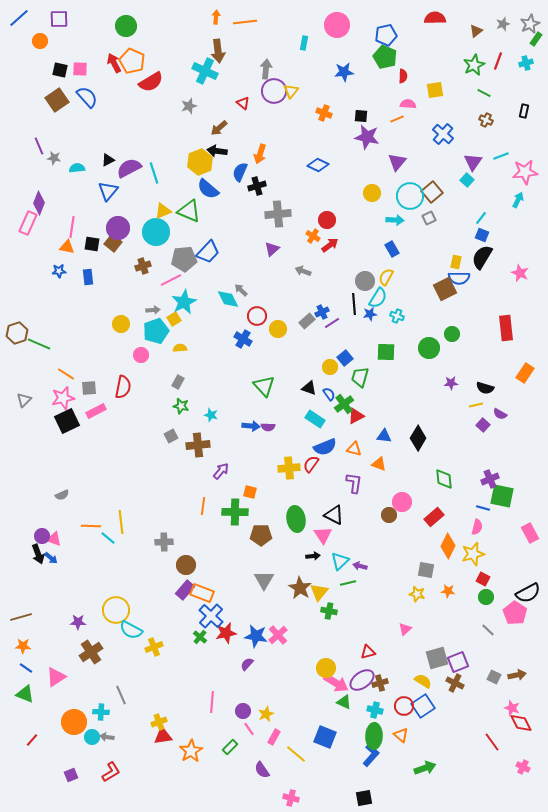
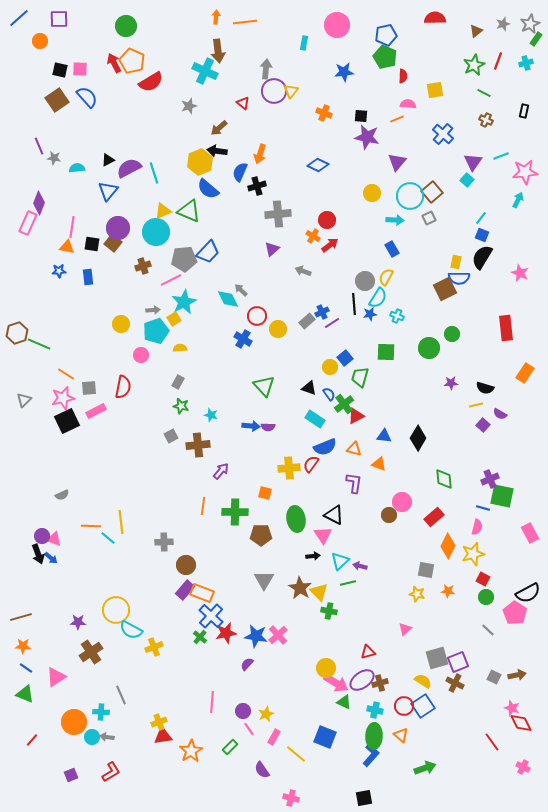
orange square at (250, 492): moved 15 px right, 1 px down
yellow triangle at (319, 592): rotated 24 degrees counterclockwise
